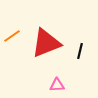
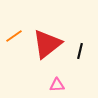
orange line: moved 2 px right
red triangle: moved 1 px right, 1 px down; rotated 16 degrees counterclockwise
